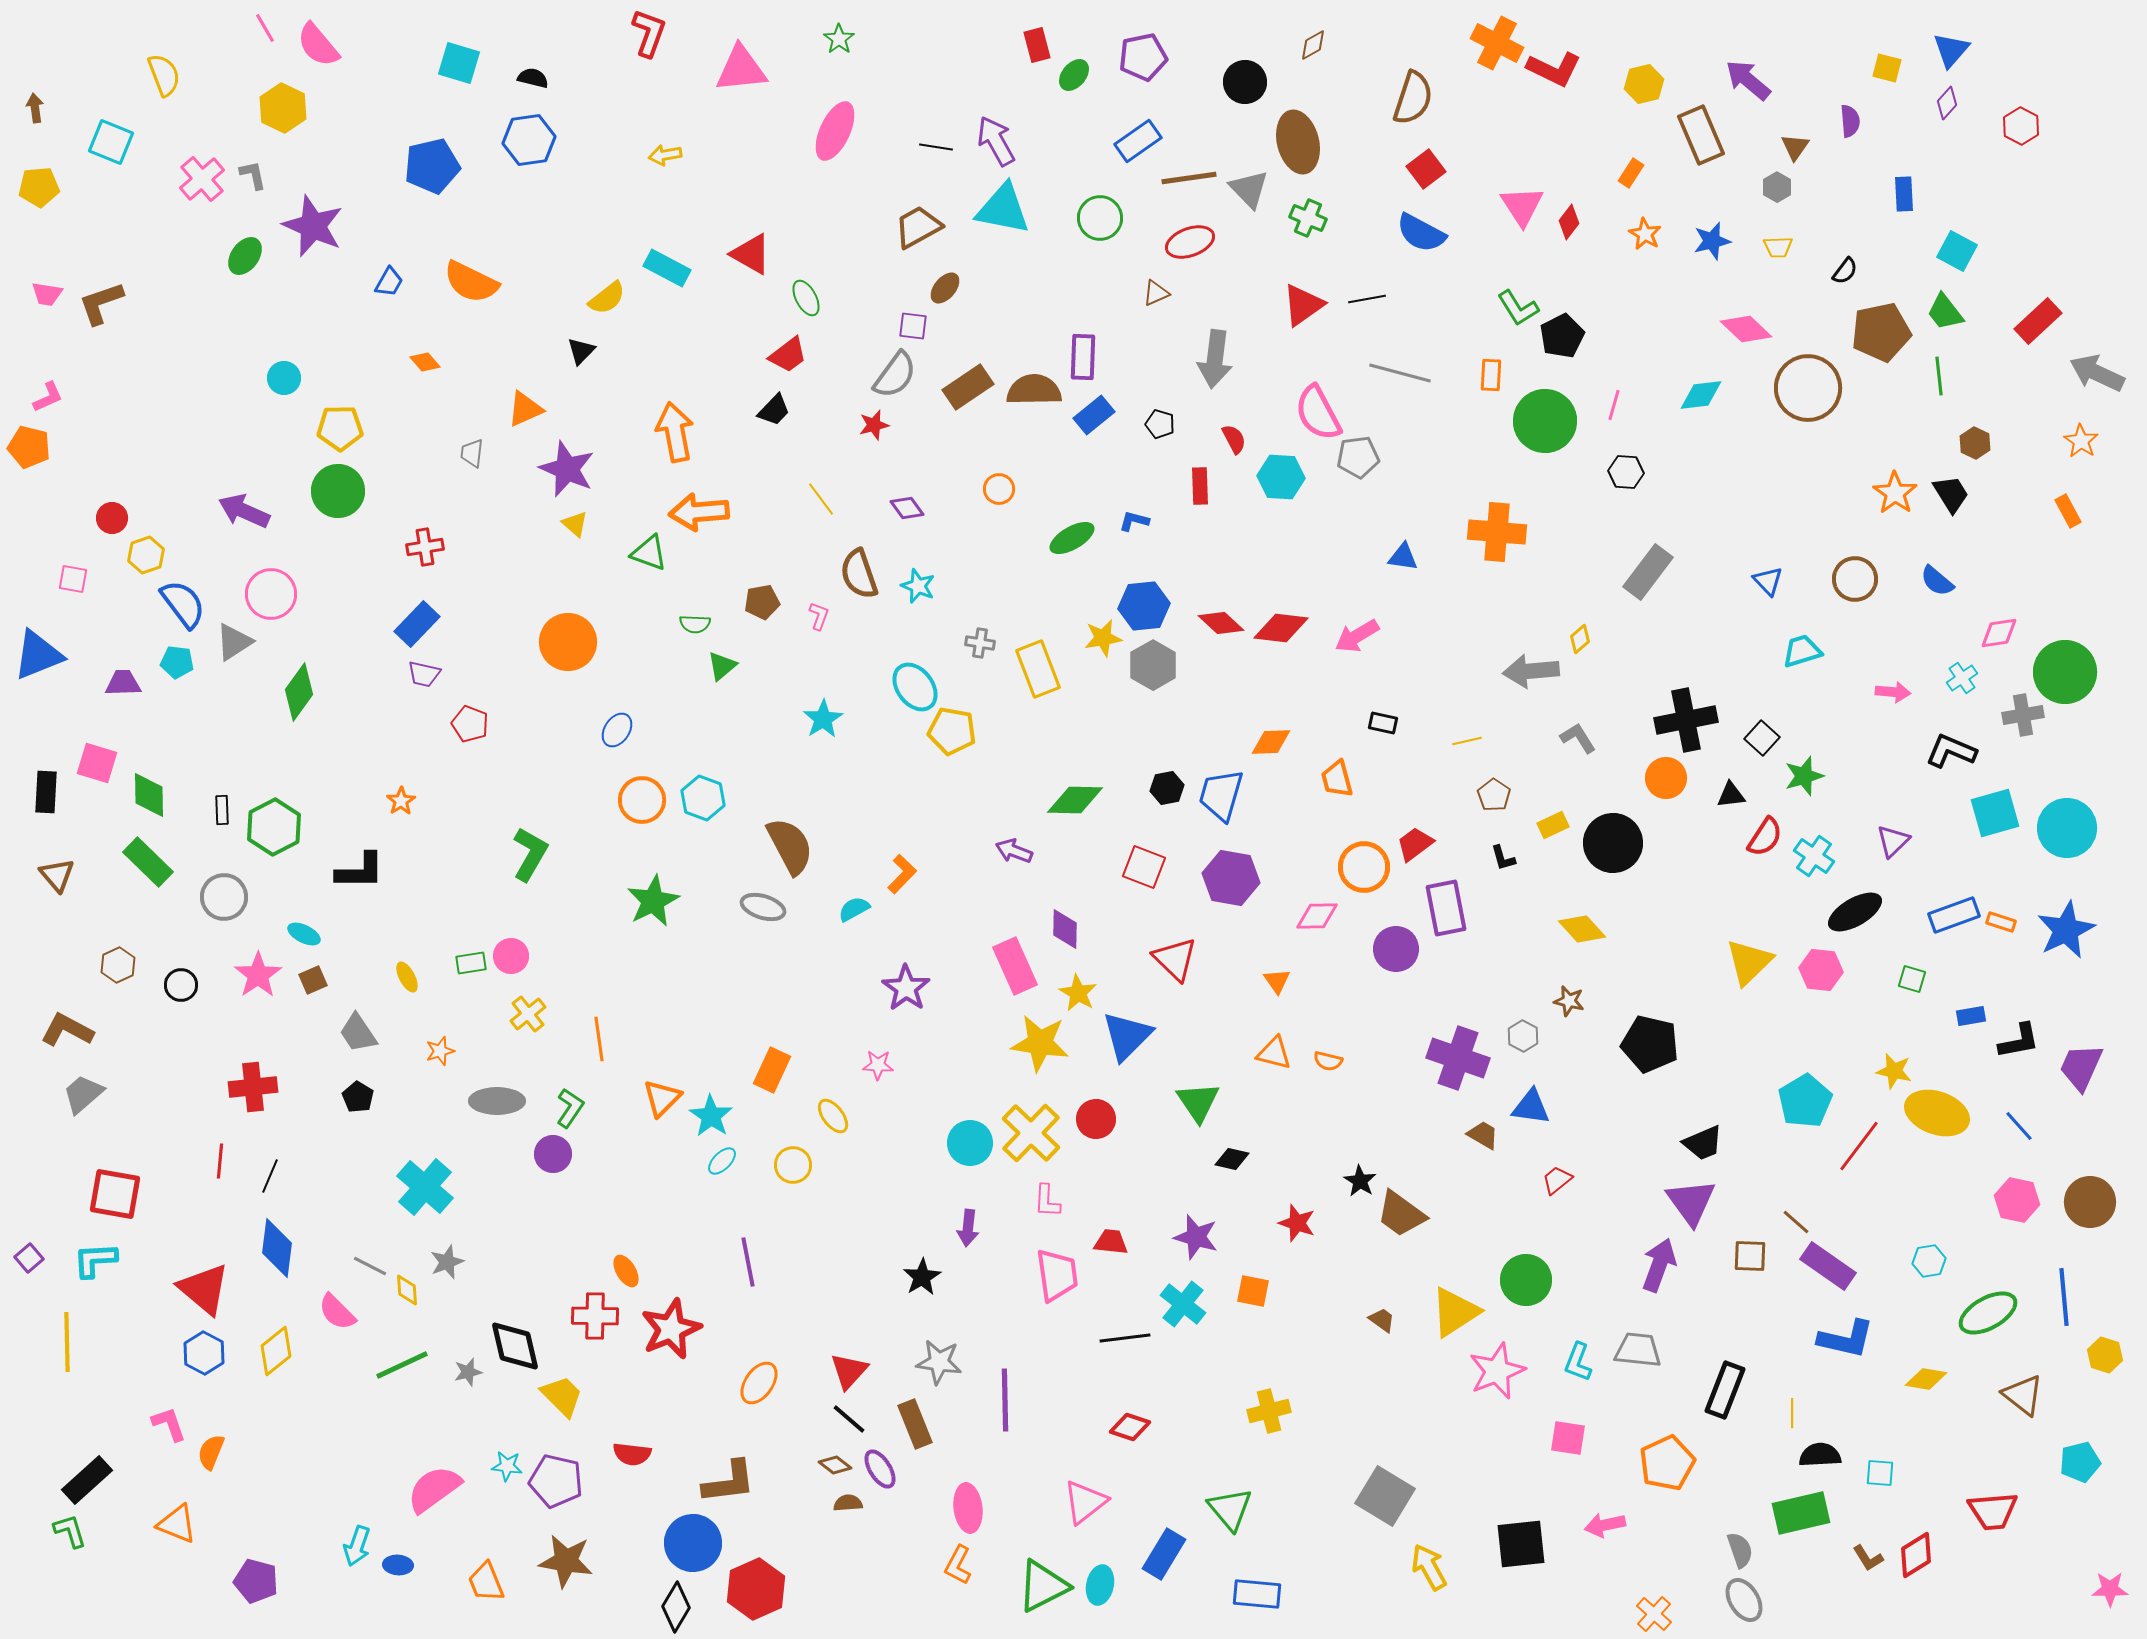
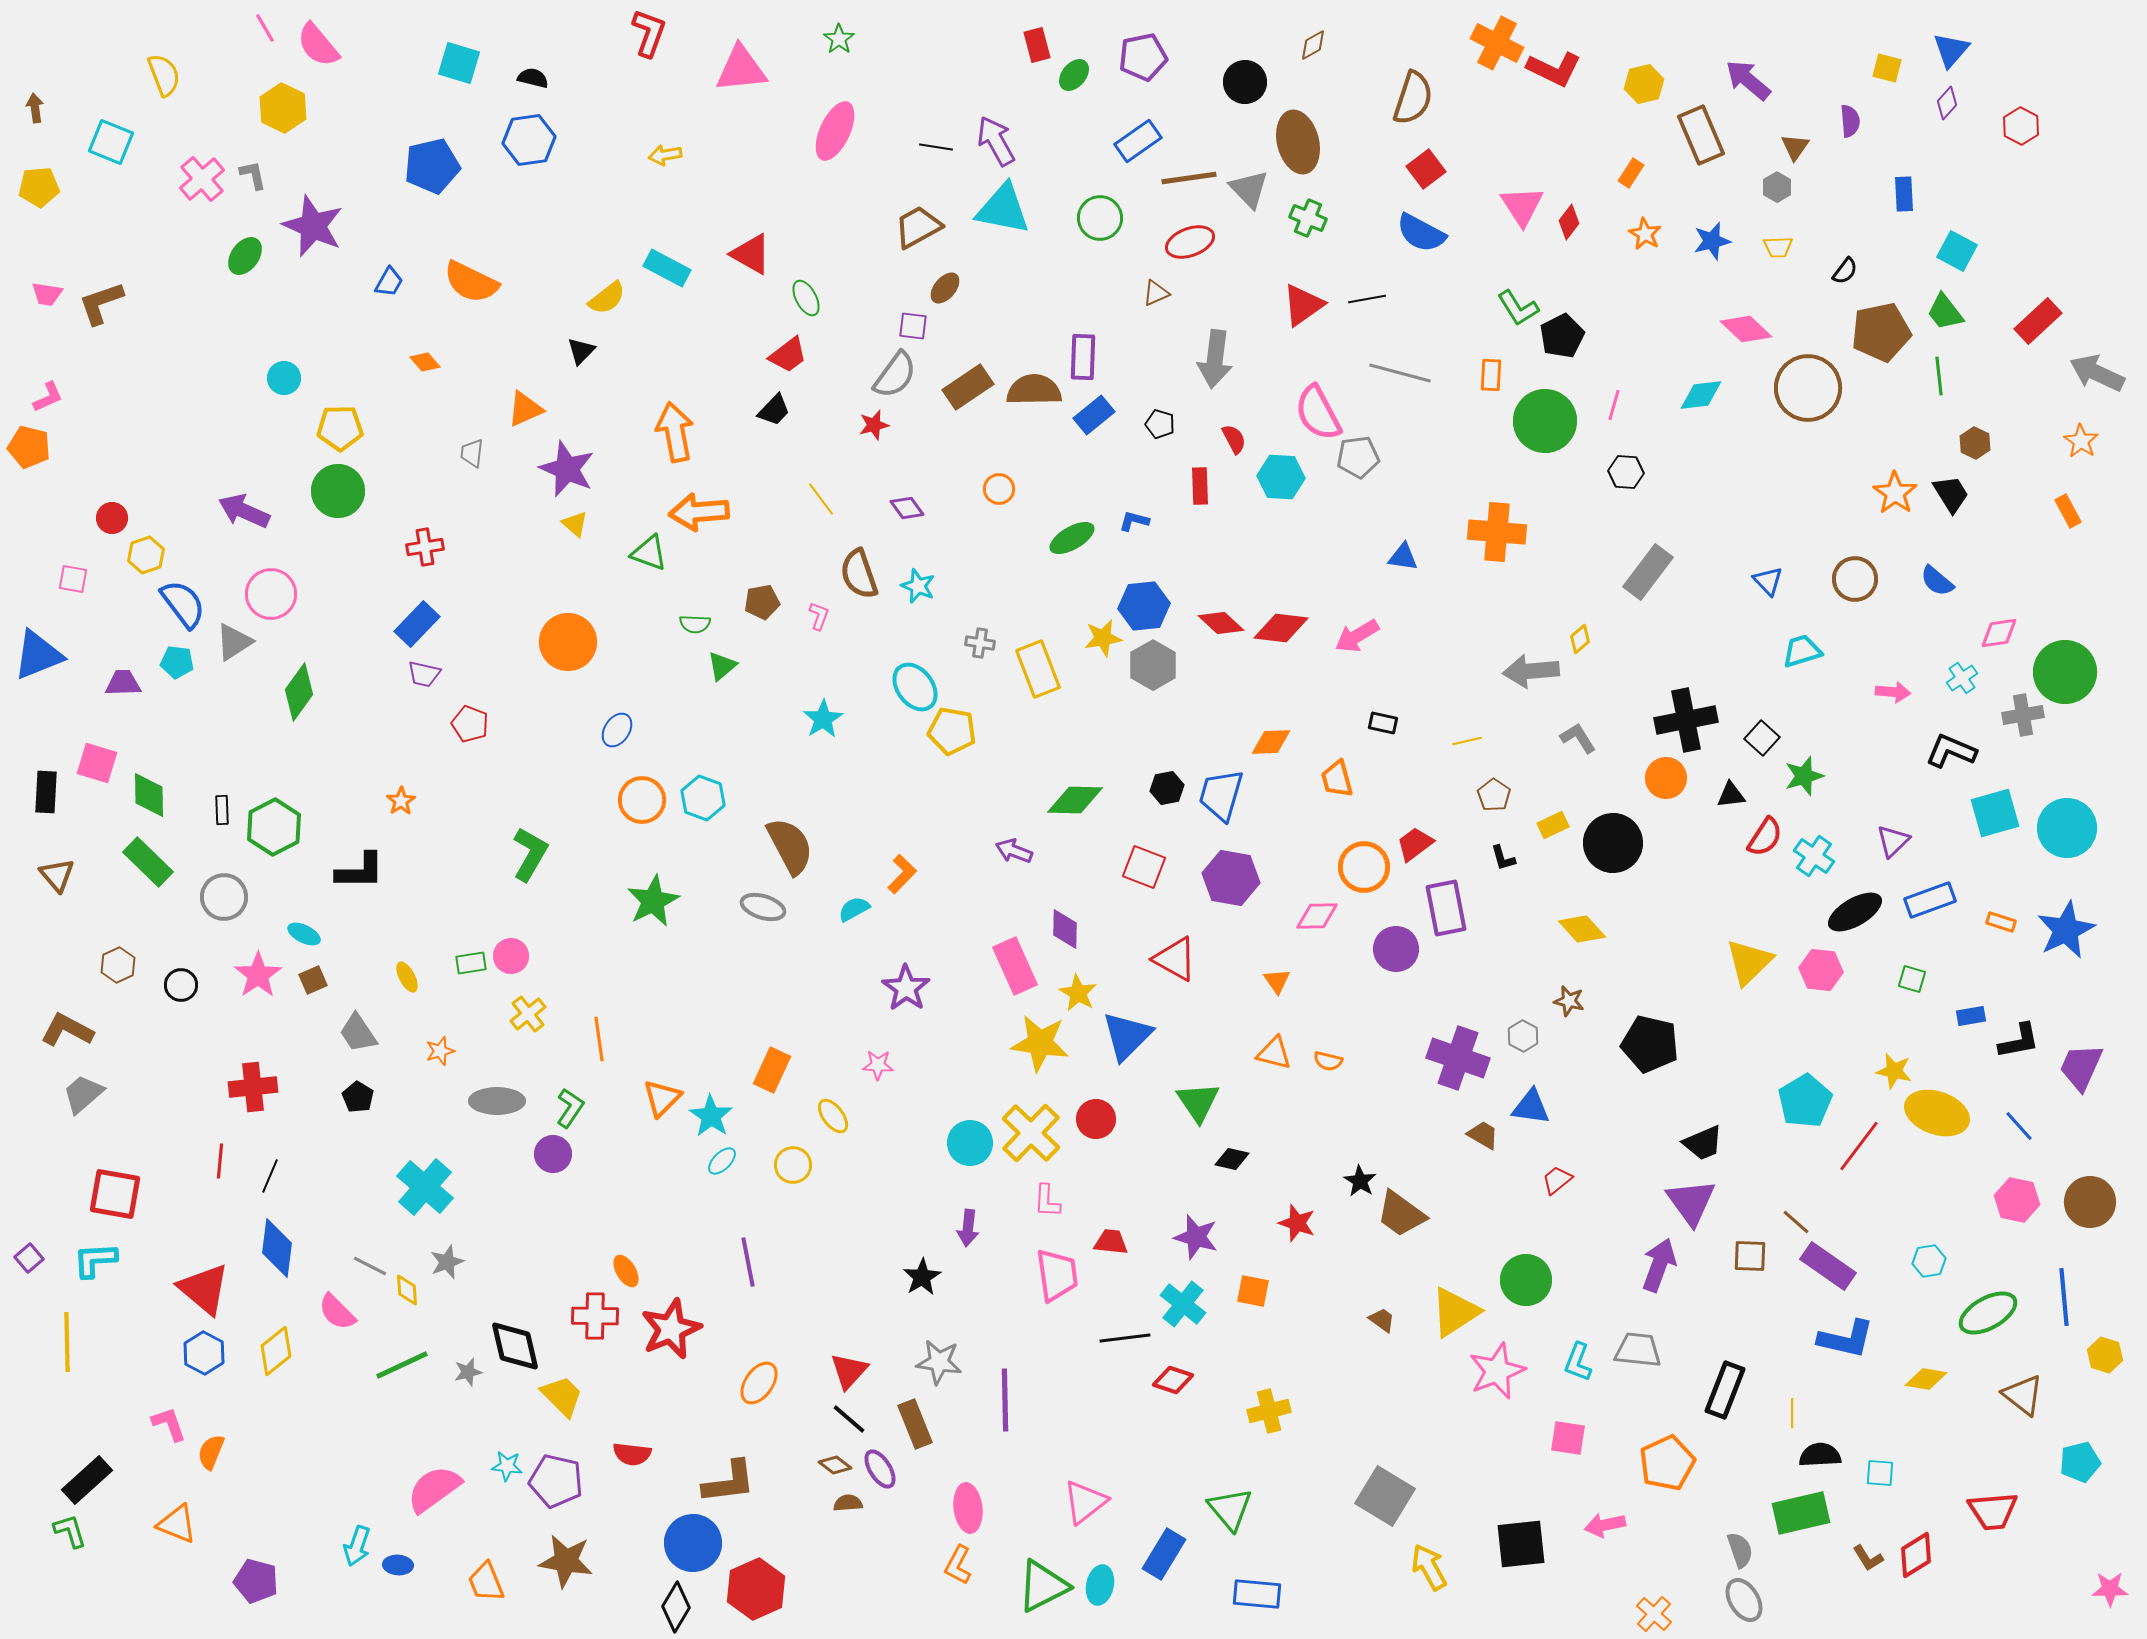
blue rectangle at (1954, 915): moved 24 px left, 15 px up
red triangle at (1175, 959): rotated 15 degrees counterclockwise
red diamond at (1130, 1427): moved 43 px right, 47 px up
